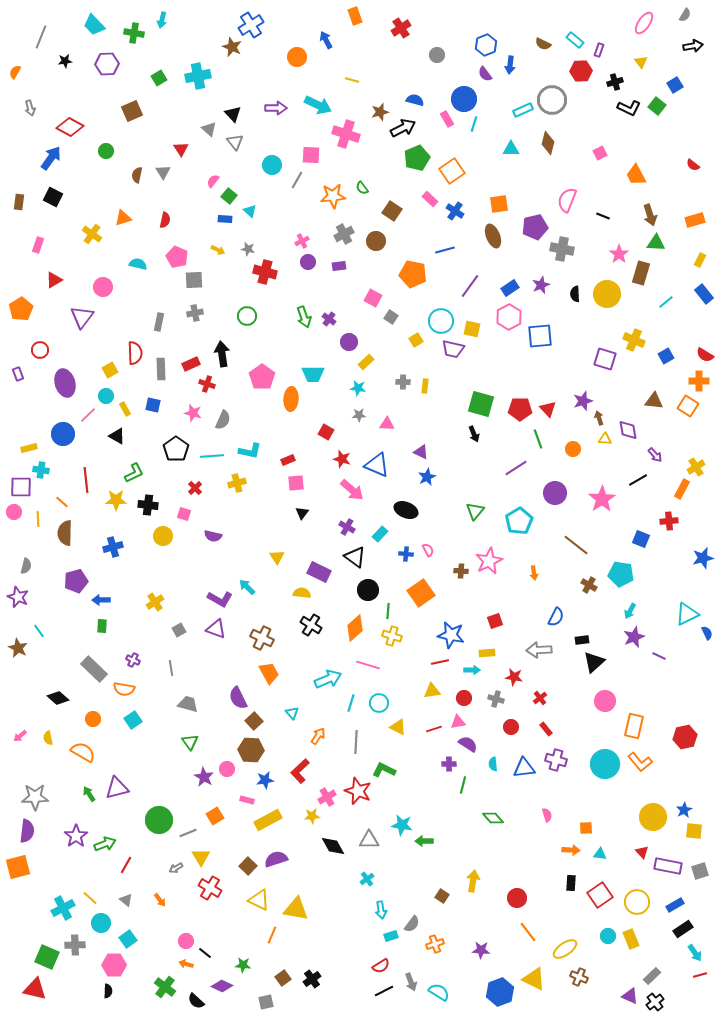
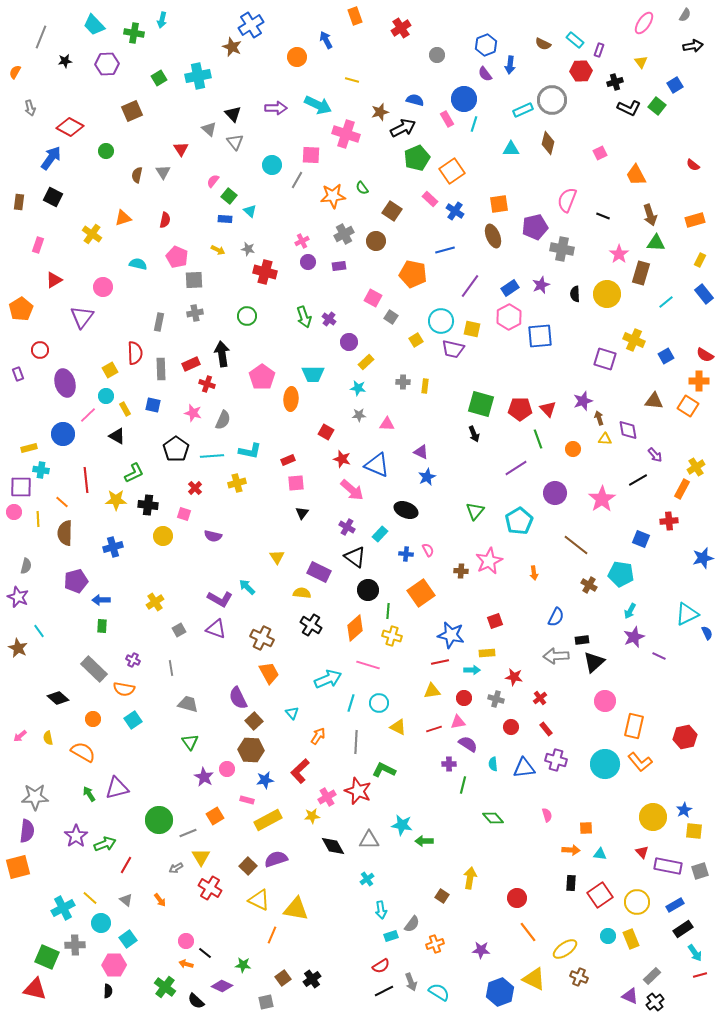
gray arrow at (539, 650): moved 17 px right, 6 px down
yellow arrow at (473, 881): moved 3 px left, 3 px up
